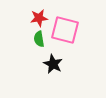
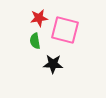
green semicircle: moved 4 px left, 2 px down
black star: rotated 24 degrees counterclockwise
